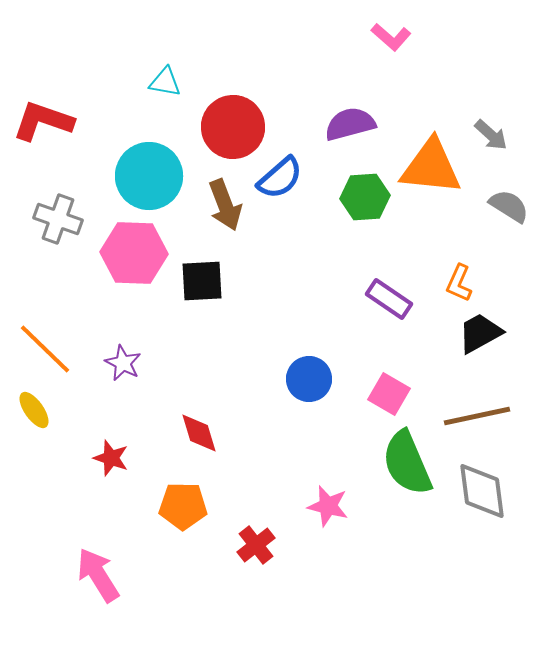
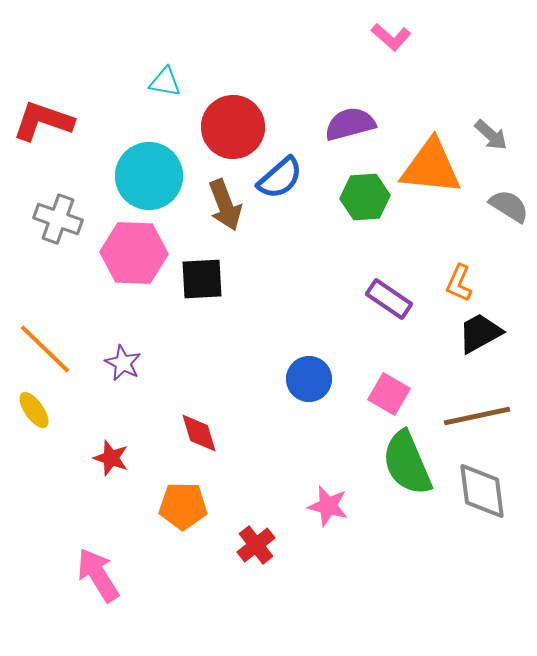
black square: moved 2 px up
